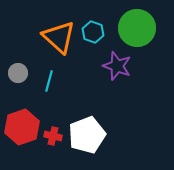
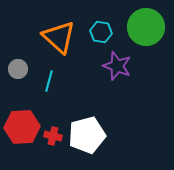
green circle: moved 9 px right, 1 px up
cyan hexagon: moved 8 px right; rotated 10 degrees counterclockwise
gray circle: moved 4 px up
red hexagon: rotated 16 degrees clockwise
white pentagon: rotated 6 degrees clockwise
